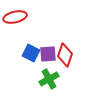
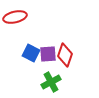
green cross: moved 2 px right, 3 px down
